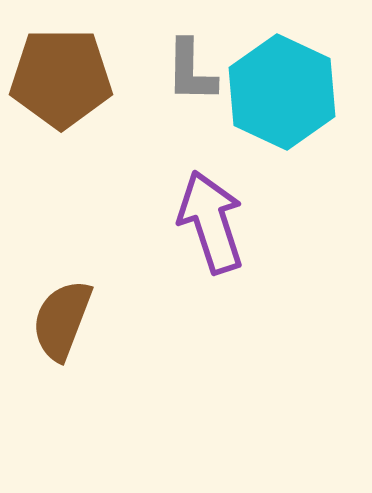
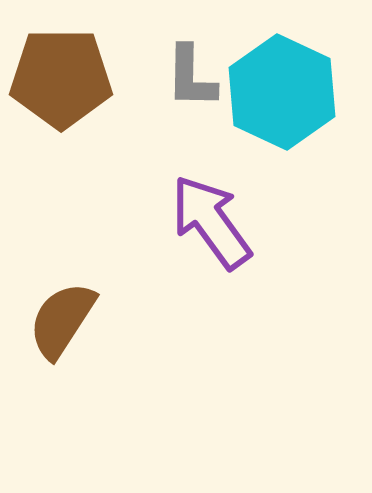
gray L-shape: moved 6 px down
purple arrow: rotated 18 degrees counterclockwise
brown semicircle: rotated 12 degrees clockwise
